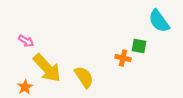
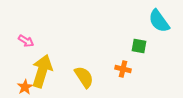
orange cross: moved 11 px down
yellow arrow: moved 5 px left, 3 px down; rotated 120 degrees counterclockwise
